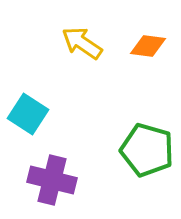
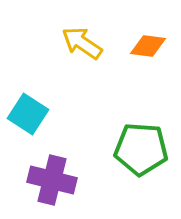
green pentagon: moved 6 px left, 1 px up; rotated 12 degrees counterclockwise
